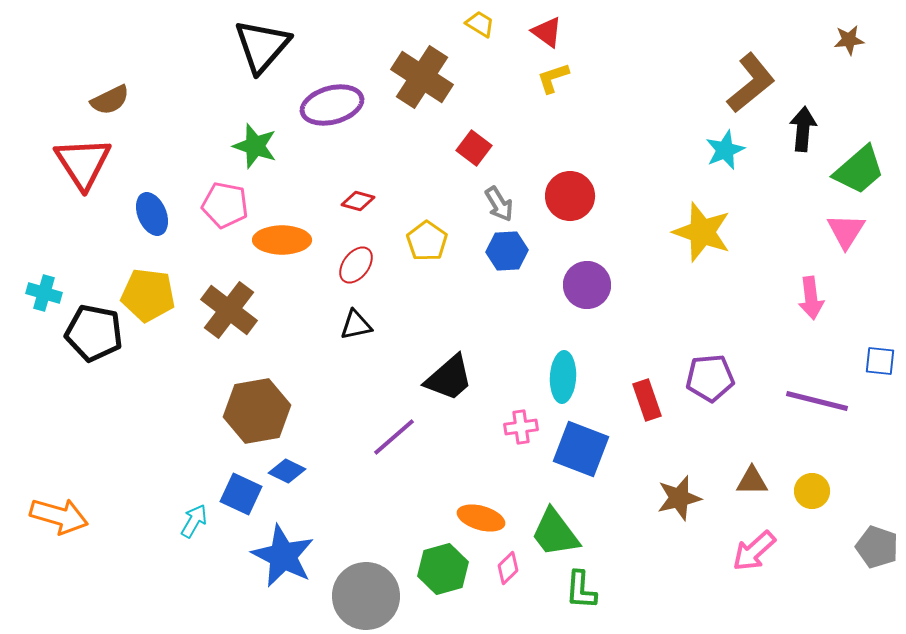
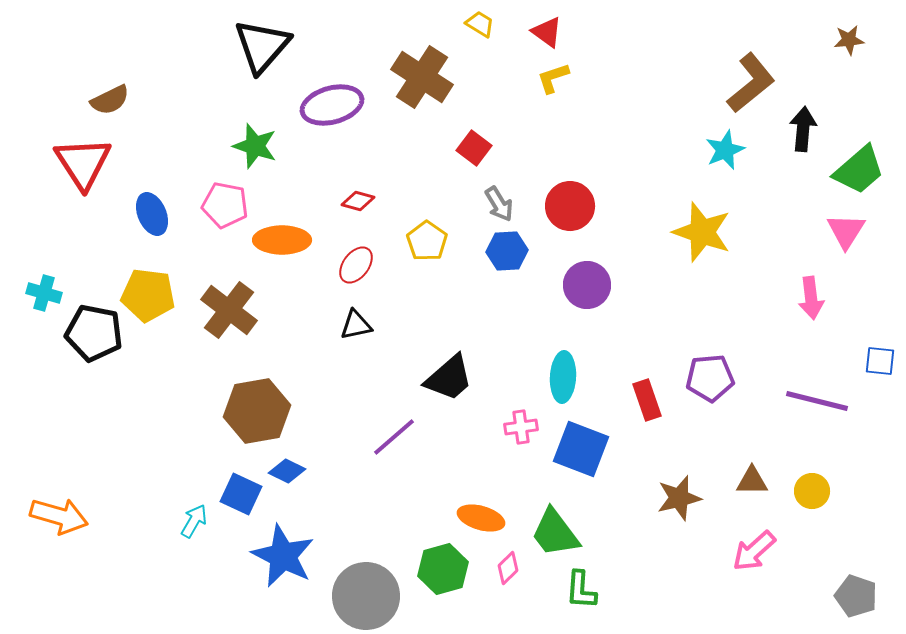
red circle at (570, 196): moved 10 px down
gray pentagon at (877, 547): moved 21 px left, 49 px down
